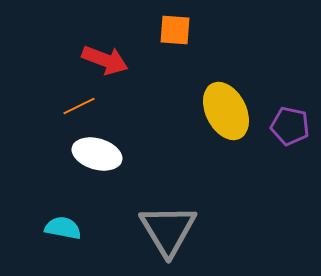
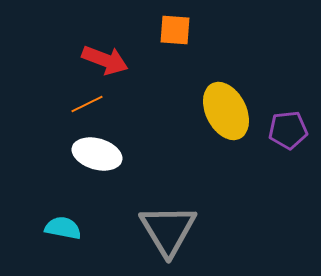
orange line: moved 8 px right, 2 px up
purple pentagon: moved 2 px left, 4 px down; rotated 18 degrees counterclockwise
